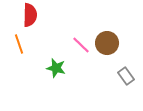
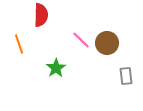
red semicircle: moved 11 px right
pink line: moved 5 px up
green star: rotated 24 degrees clockwise
gray rectangle: rotated 30 degrees clockwise
